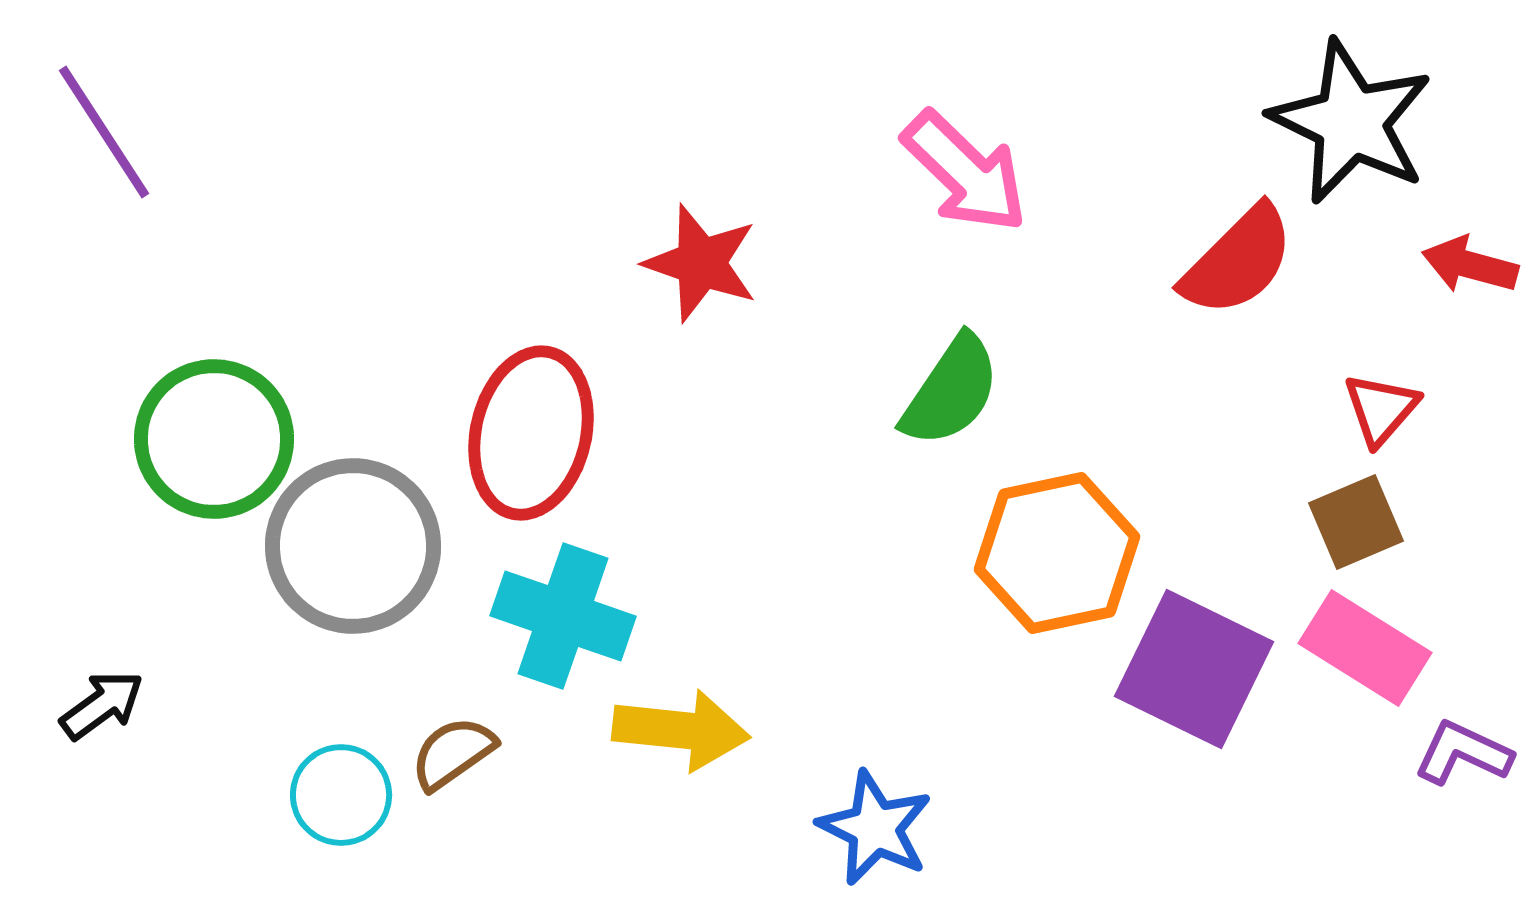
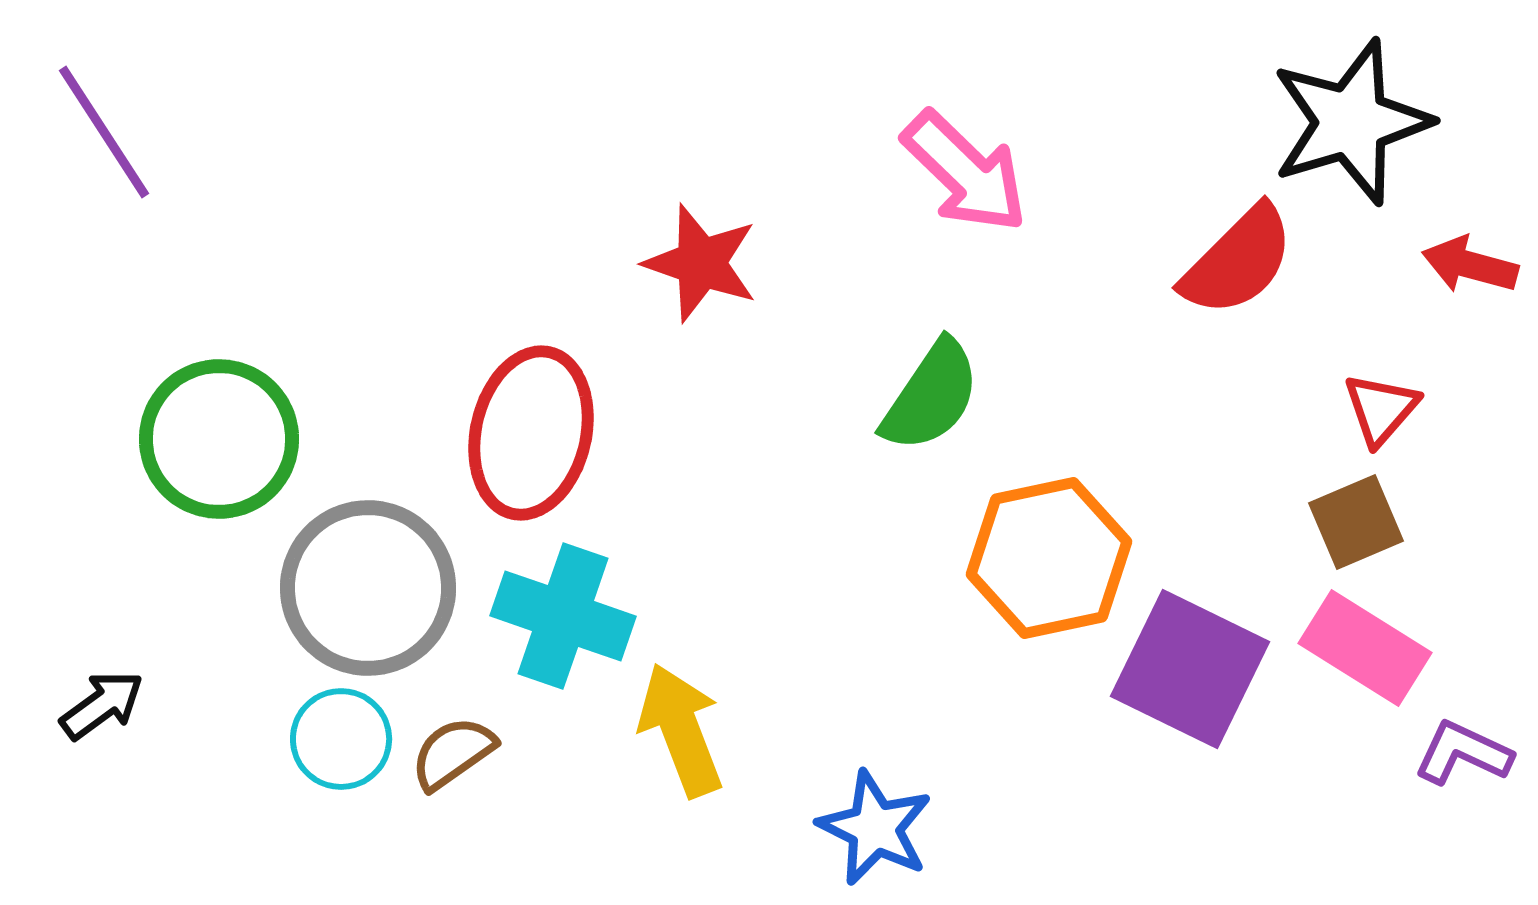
black star: rotated 29 degrees clockwise
green semicircle: moved 20 px left, 5 px down
green circle: moved 5 px right
gray circle: moved 15 px right, 42 px down
orange hexagon: moved 8 px left, 5 px down
purple square: moved 4 px left
yellow arrow: rotated 117 degrees counterclockwise
cyan circle: moved 56 px up
